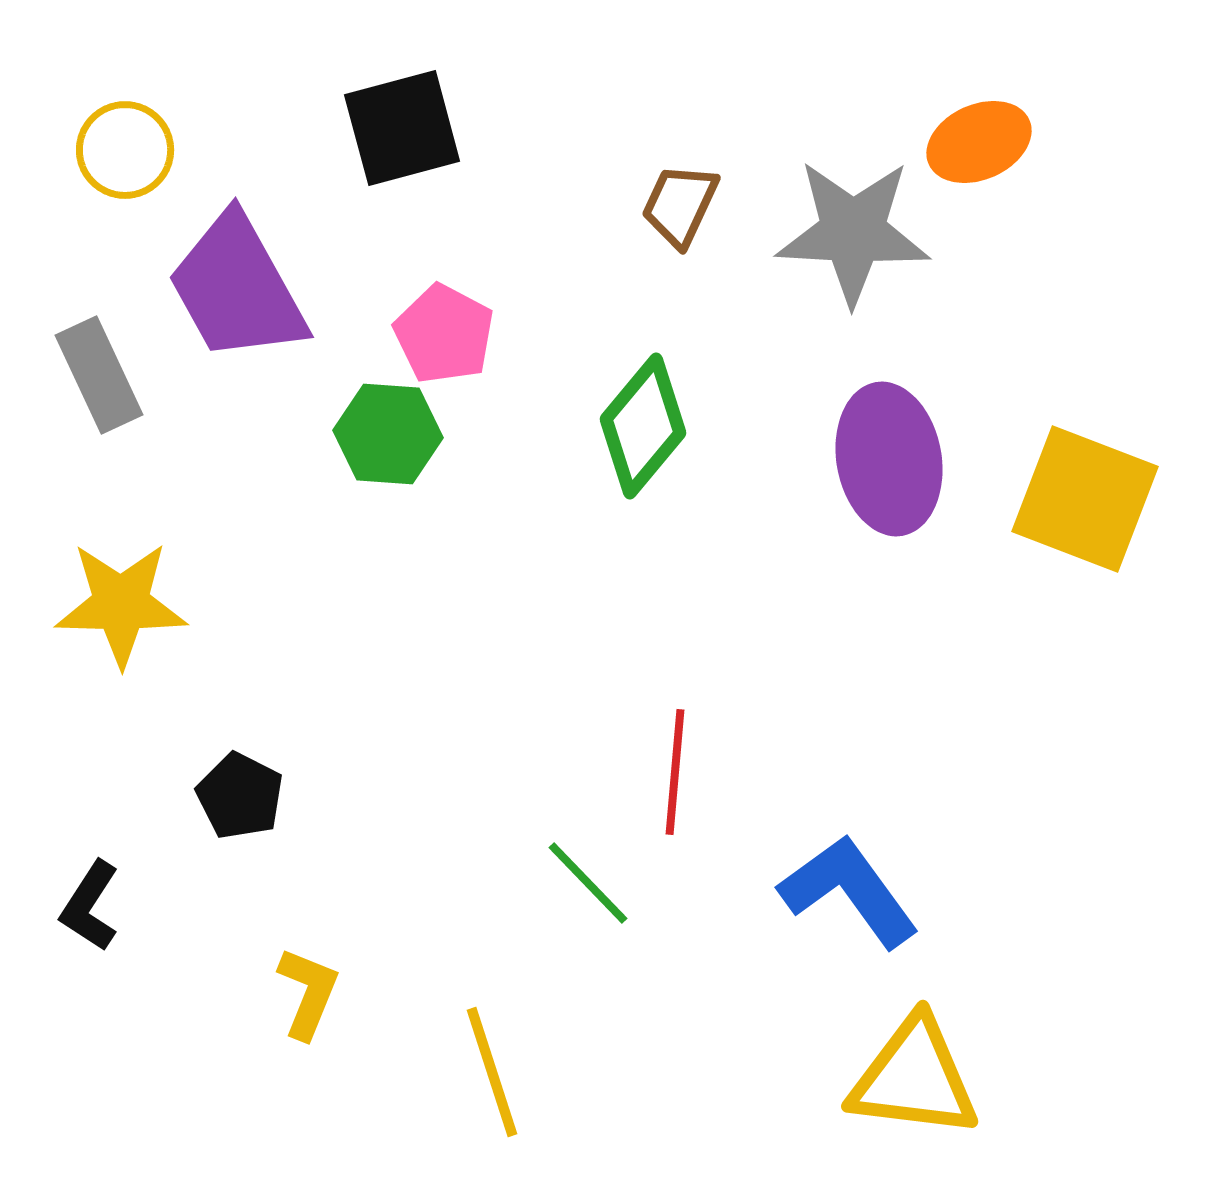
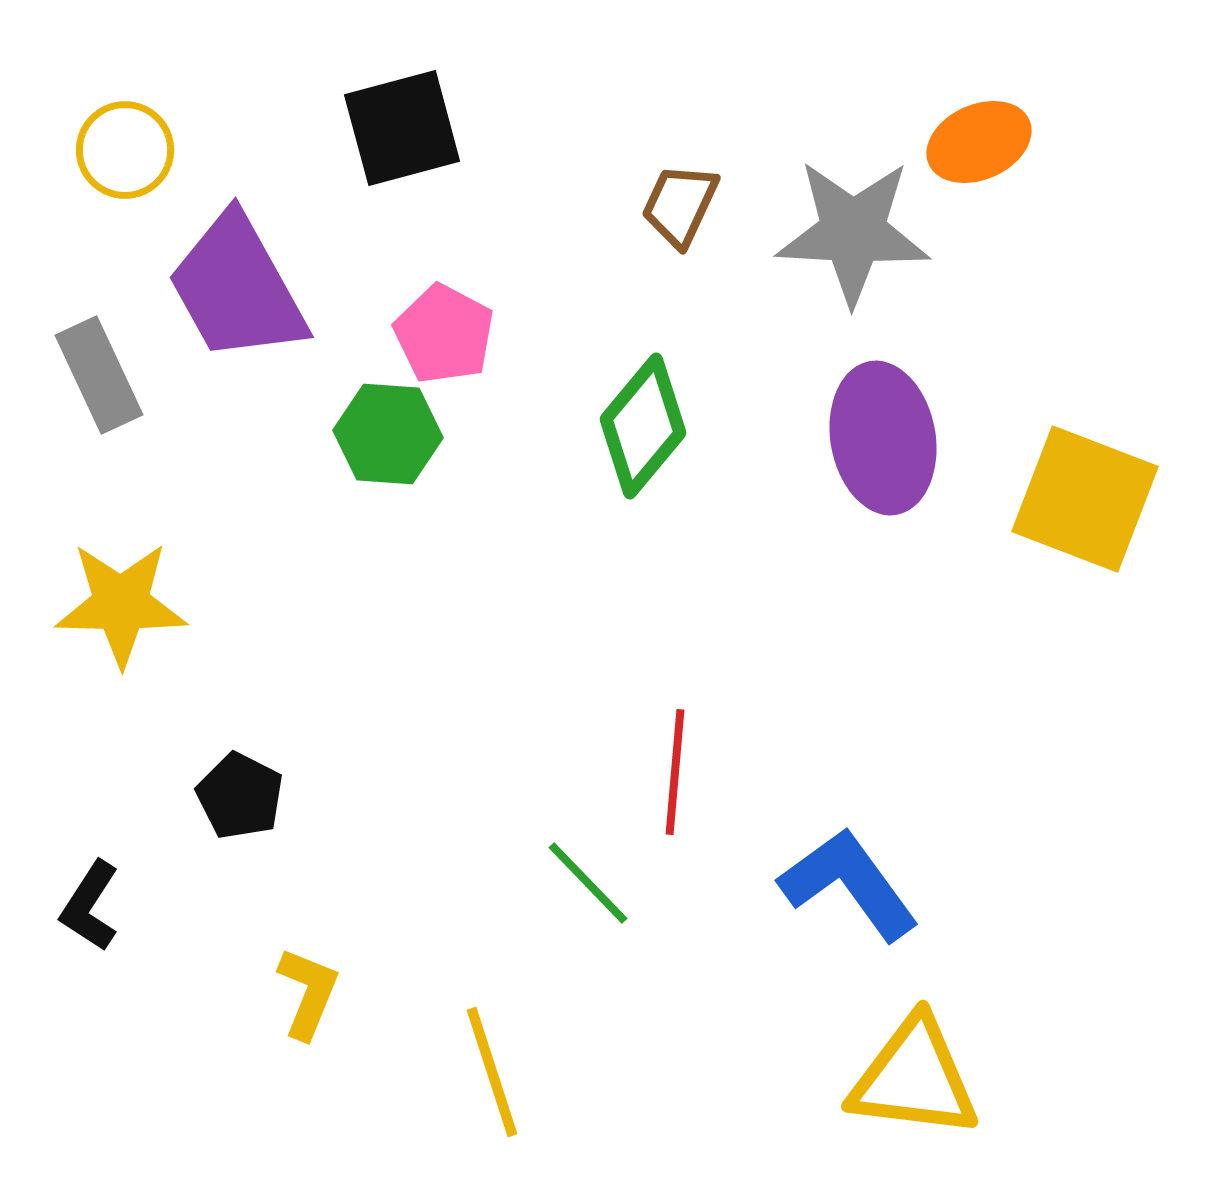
purple ellipse: moved 6 px left, 21 px up
blue L-shape: moved 7 px up
